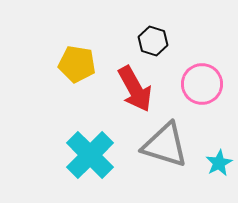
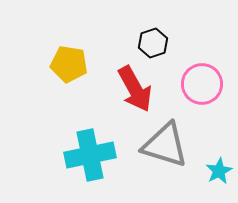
black hexagon: moved 2 px down; rotated 24 degrees clockwise
yellow pentagon: moved 8 px left
cyan cross: rotated 33 degrees clockwise
cyan star: moved 8 px down
